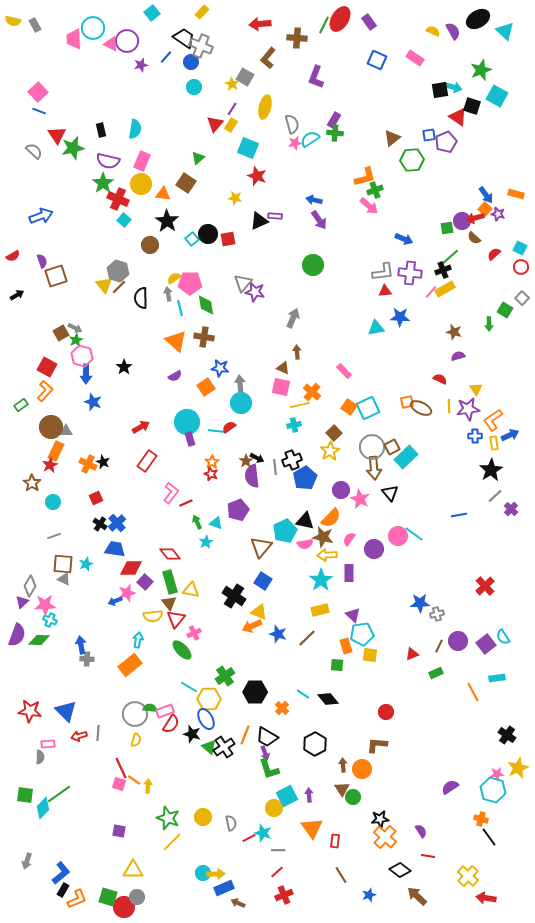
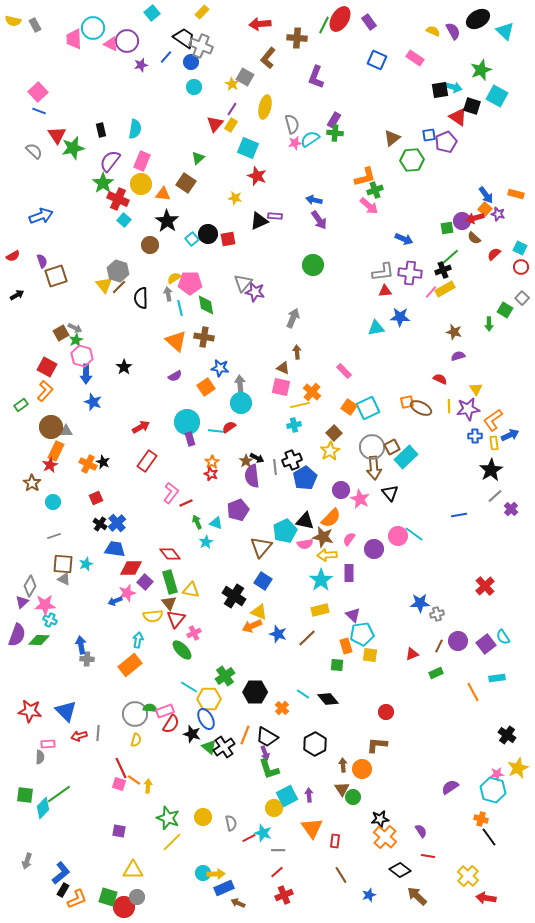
purple semicircle at (108, 161): moved 2 px right; rotated 115 degrees clockwise
